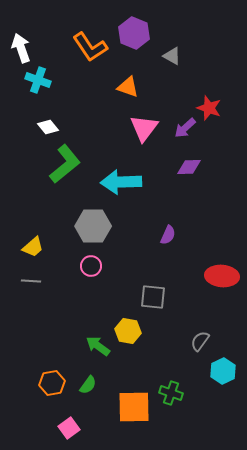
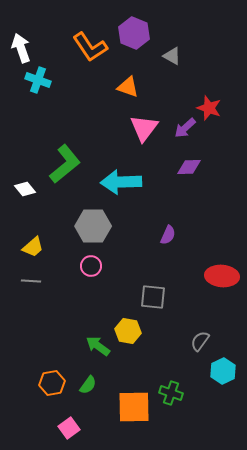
white diamond: moved 23 px left, 62 px down
